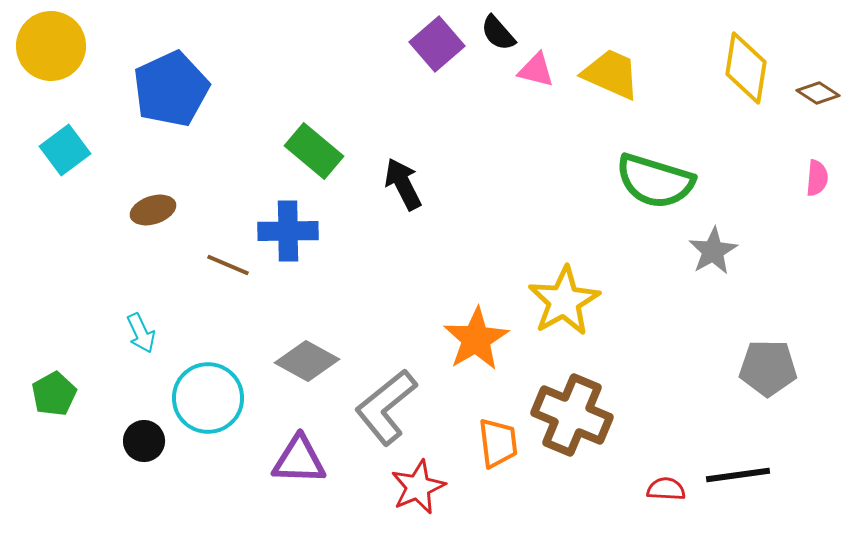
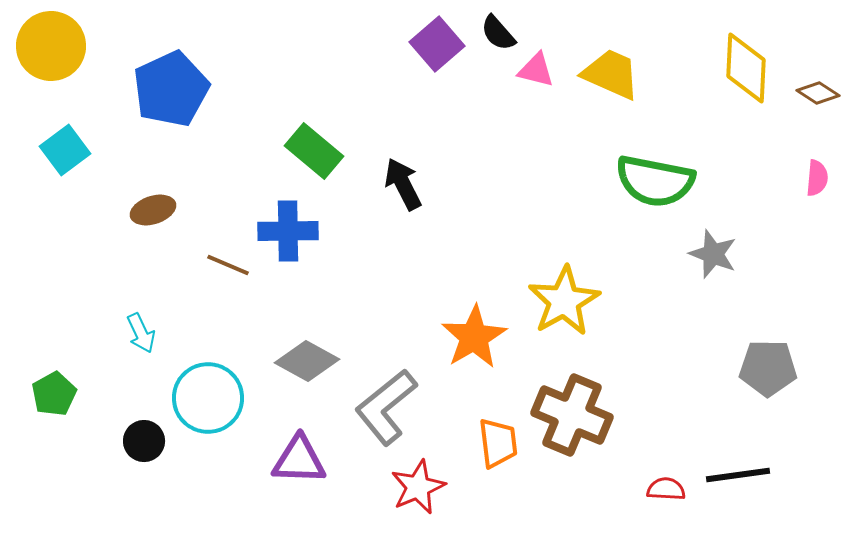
yellow diamond: rotated 6 degrees counterclockwise
green semicircle: rotated 6 degrees counterclockwise
gray star: moved 3 px down; rotated 21 degrees counterclockwise
orange star: moved 2 px left, 2 px up
